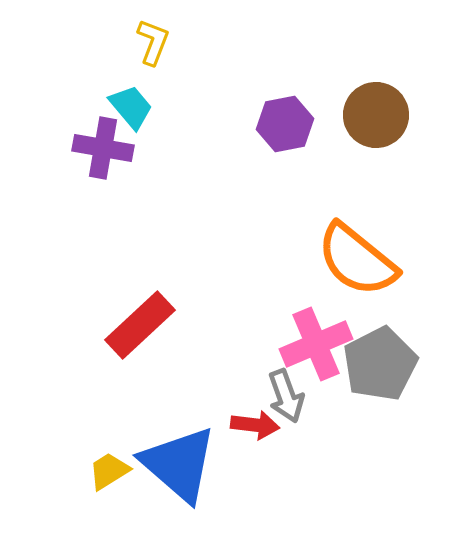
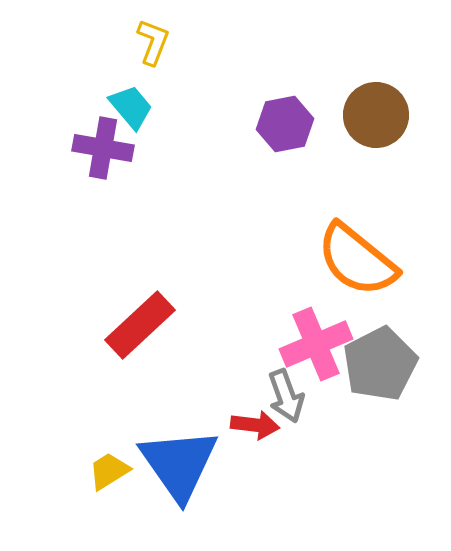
blue triangle: rotated 14 degrees clockwise
